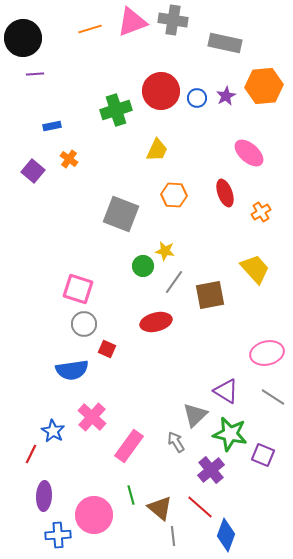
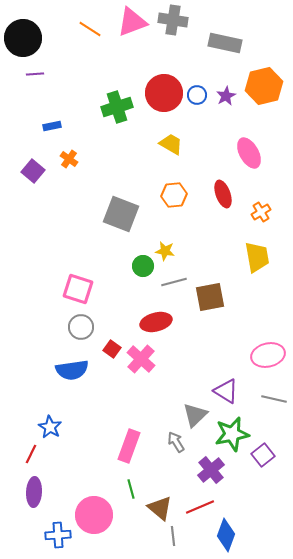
orange line at (90, 29): rotated 50 degrees clockwise
orange hexagon at (264, 86): rotated 9 degrees counterclockwise
red circle at (161, 91): moved 3 px right, 2 px down
blue circle at (197, 98): moved 3 px up
green cross at (116, 110): moved 1 px right, 3 px up
yellow trapezoid at (157, 150): moved 14 px right, 6 px up; rotated 85 degrees counterclockwise
pink ellipse at (249, 153): rotated 20 degrees clockwise
red ellipse at (225, 193): moved 2 px left, 1 px down
orange hexagon at (174, 195): rotated 10 degrees counterclockwise
yellow trapezoid at (255, 269): moved 2 px right, 12 px up; rotated 32 degrees clockwise
gray line at (174, 282): rotated 40 degrees clockwise
brown square at (210, 295): moved 2 px down
gray circle at (84, 324): moved 3 px left, 3 px down
red square at (107, 349): moved 5 px right; rotated 12 degrees clockwise
pink ellipse at (267, 353): moved 1 px right, 2 px down
gray line at (273, 397): moved 1 px right, 2 px down; rotated 20 degrees counterclockwise
pink cross at (92, 417): moved 49 px right, 58 px up
blue star at (53, 431): moved 3 px left, 4 px up
green star at (230, 434): moved 2 px right; rotated 24 degrees counterclockwise
pink rectangle at (129, 446): rotated 16 degrees counterclockwise
purple square at (263, 455): rotated 30 degrees clockwise
green line at (131, 495): moved 6 px up
purple ellipse at (44, 496): moved 10 px left, 4 px up
red line at (200, 507): rotated 64 degrees counterclockwise
